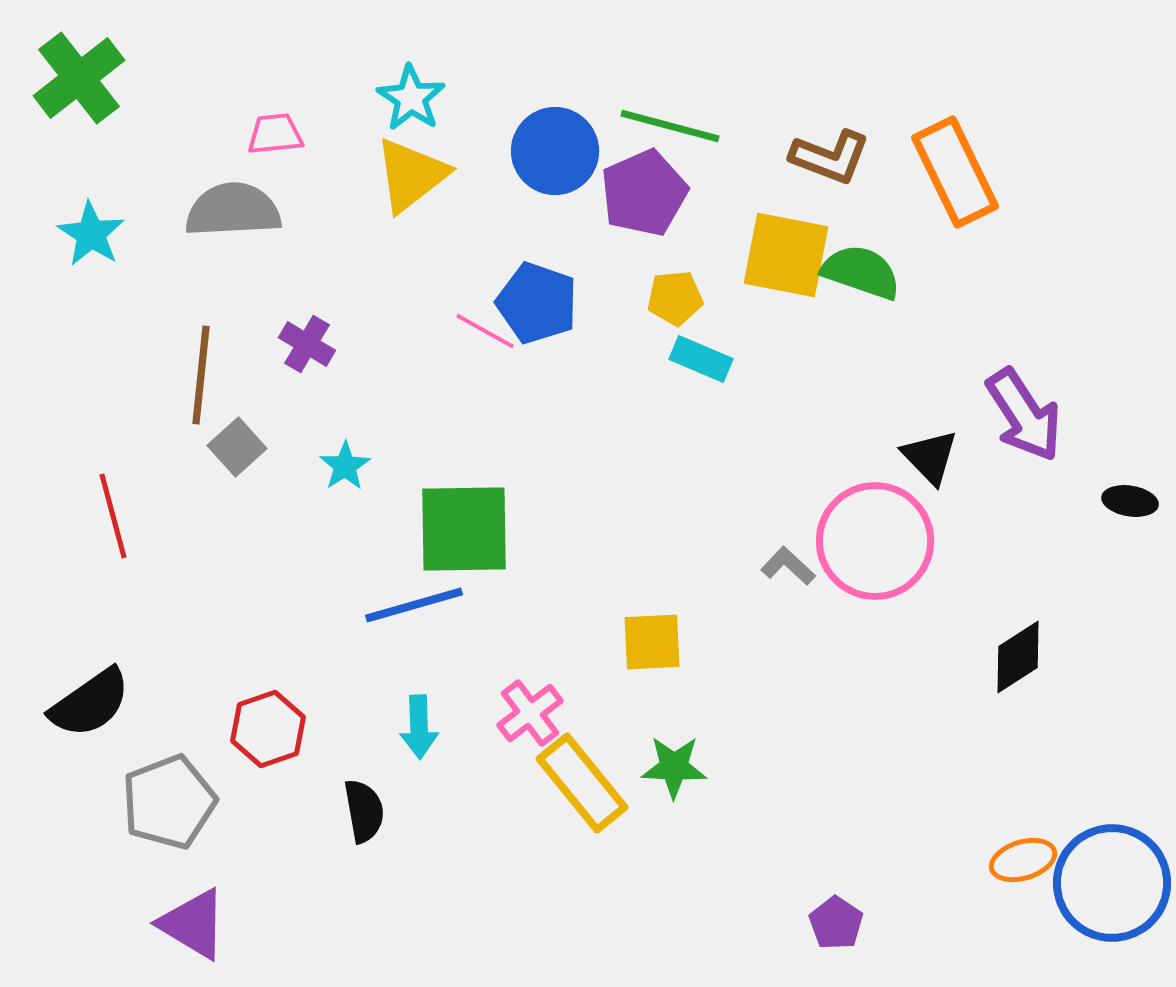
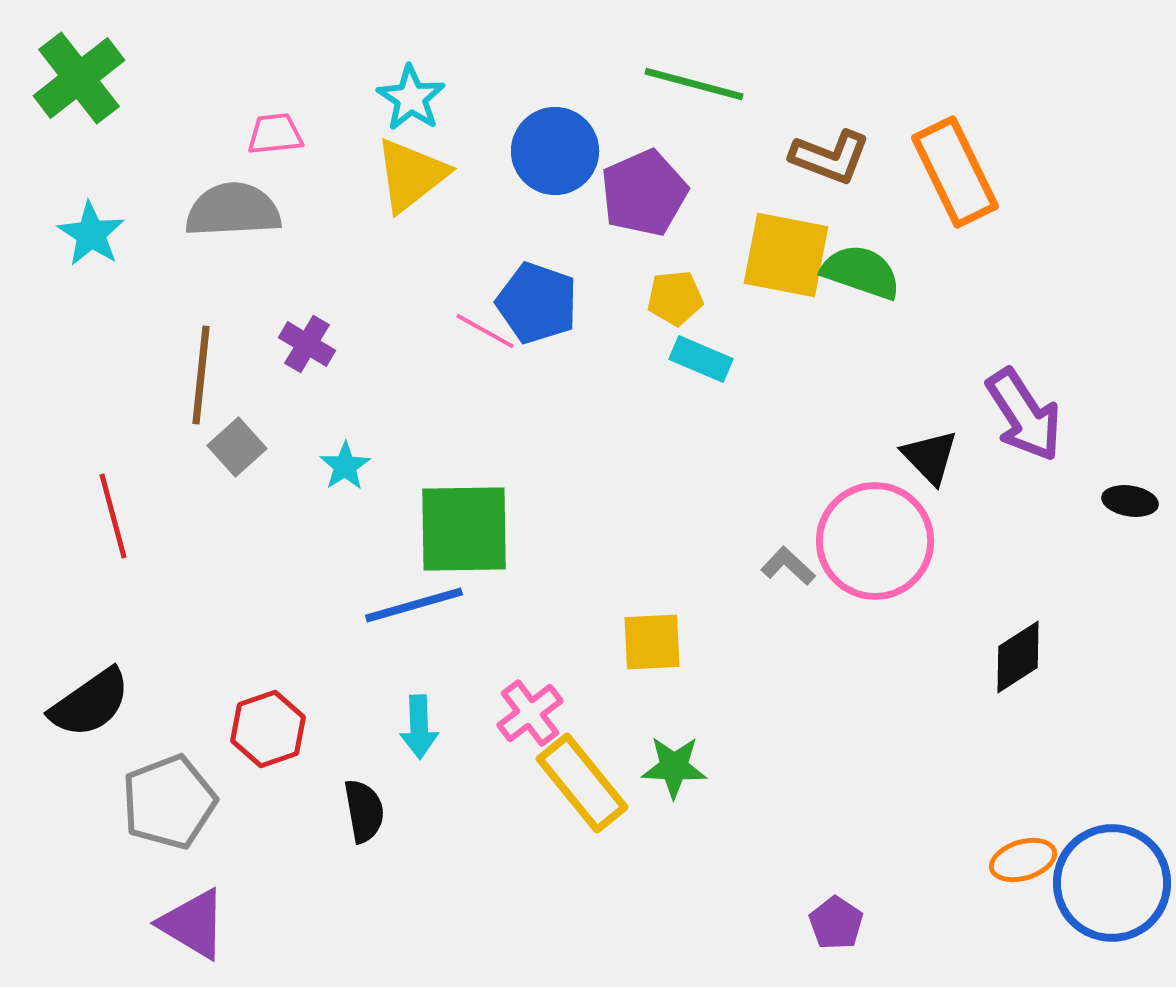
green line at (670, 126): moved 24 px right, 42 px up
